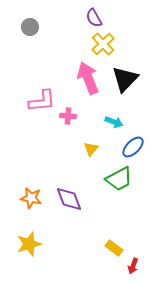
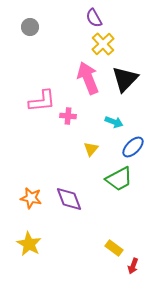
yellow star: rotated 25 degrees counterclockwise
